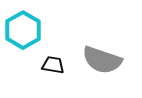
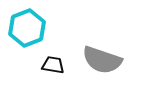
cyan hexagon: moved 4 px right, 2 px up; rotated 9 degrees clockwise
